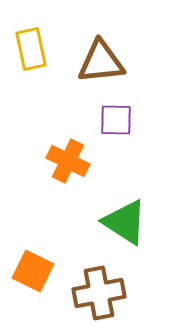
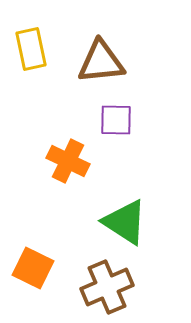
orange square: moved 3 px up
brown cross: moved 8 px right, 6 px up; rotated 12 degrees counterclockwise
